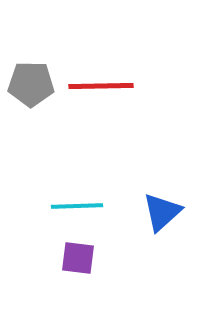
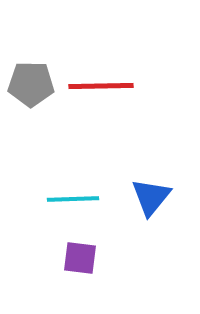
cyan line: moved 4 px left, 7 px up
blue triangle: moved 11 px left, 15 px up; rotated 9 degrees counterclockwise
purple square: moved 2 px right
